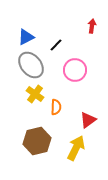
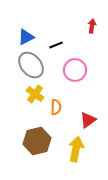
black line: rotated 24 degrees clockwise
yellow arrow: moved 1 px down; rotated 15 degrees counterclockwise
